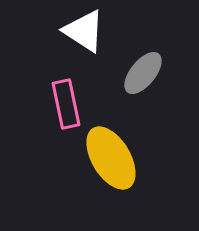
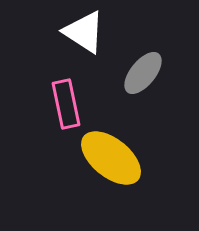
white triangle: moved 1 px down
yellow ellipse: rotated 20 degrees counterclockwise
